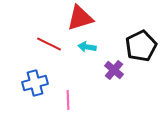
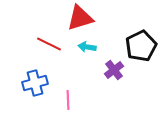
purple cross: rotated 12 degrees clockwise
